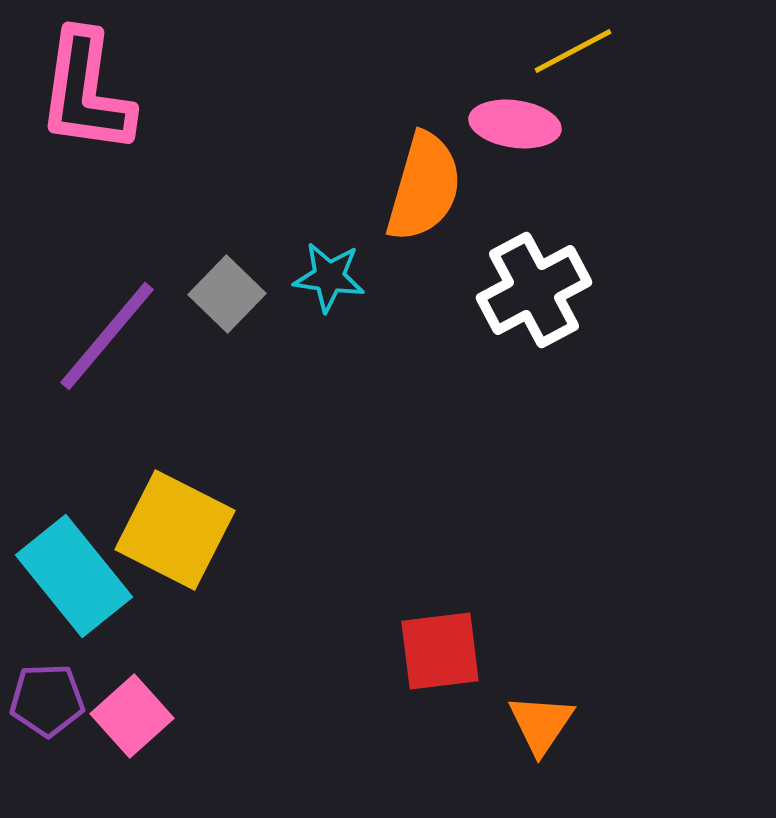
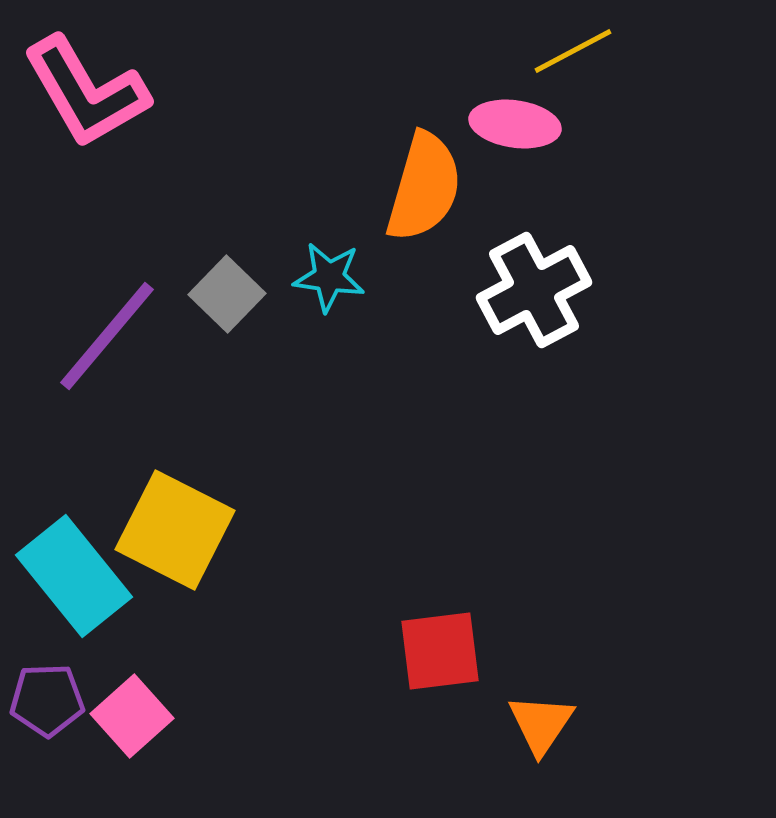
pink L-shape: rotated 38 degrees counterclockwise
